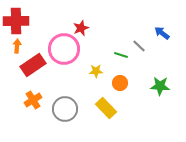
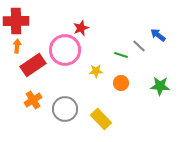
blue arrow: moved 4 px left, 2 px down
pink circle: moved 1 px right, 1 px down
orange circle: moved 1 px right
yellow rectangle: moved 5 px left, 11 px down
